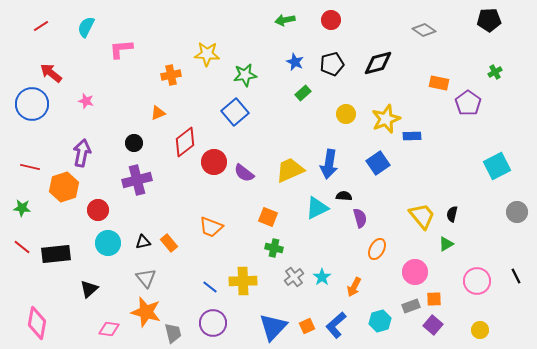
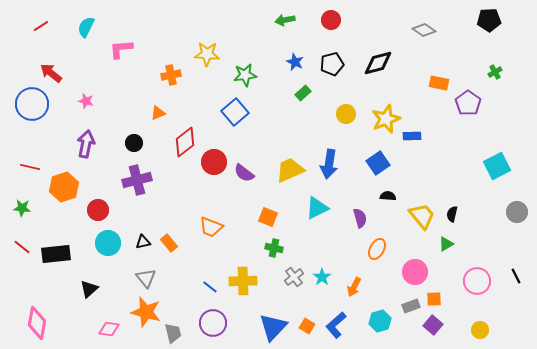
purple arrow at (82, 153): moved 4 px right, 9 px up
black semicircle at (344, 196): moved 44 px right
orange square at (307, 326): rotated 35 degrees counterclockwise
